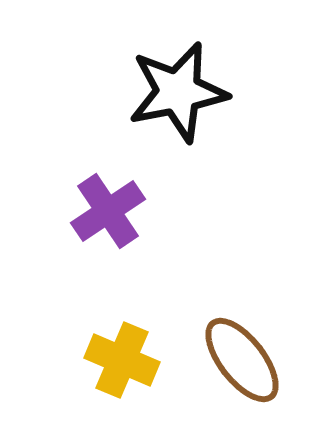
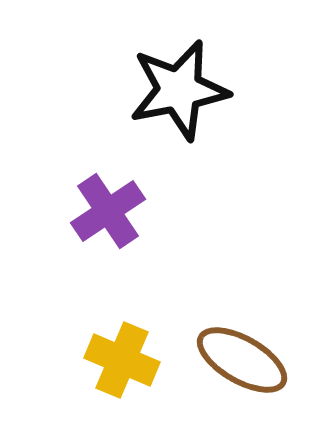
black star: moved 1 px right, 2 px up
brown ellipse: rotated 22 degrees counterclockwise
